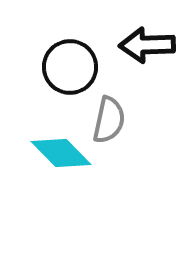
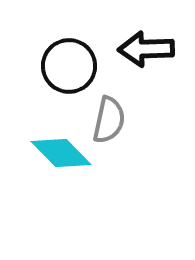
black arrow: moved 1 px left, 4 px down
black circle: moved 1 px left, 1 px up
